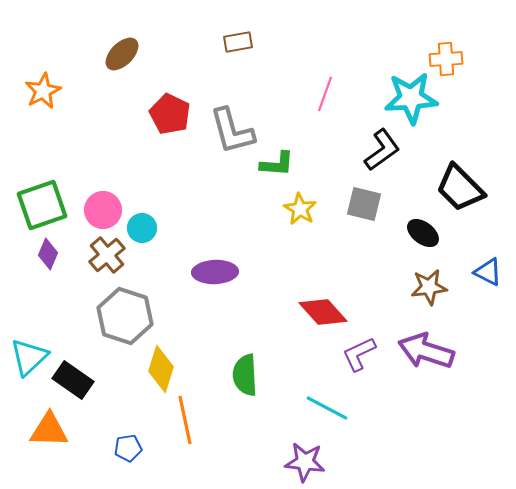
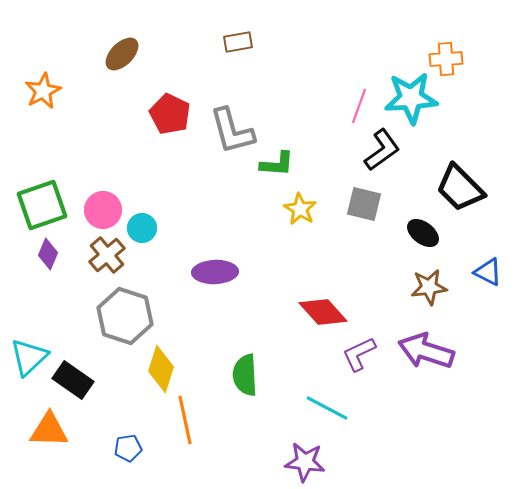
pink line: moved 34 px right, 12 px down
